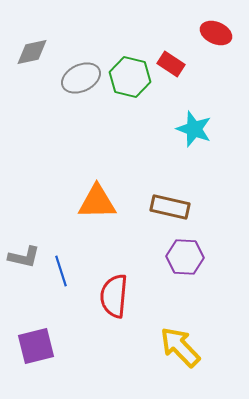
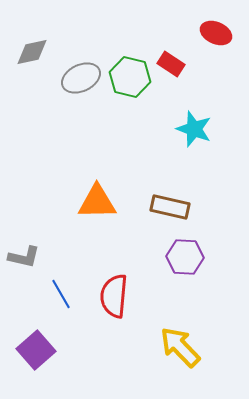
blue line: moved 23 px down; rotated 12 degrees counterclockwise
purple square: moved 4 px down; rotated 27 degrees counterclockwise
